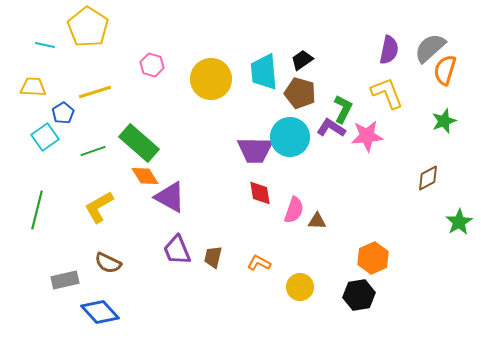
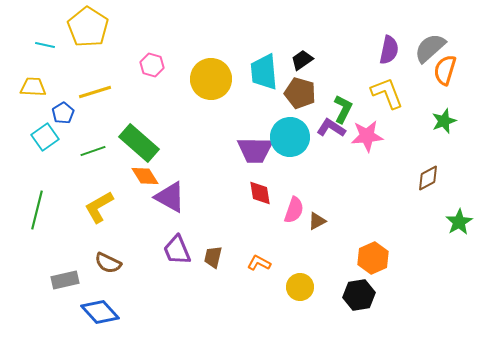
brown triangle at (317, 221): rotated 30 degrees counterclockwise
